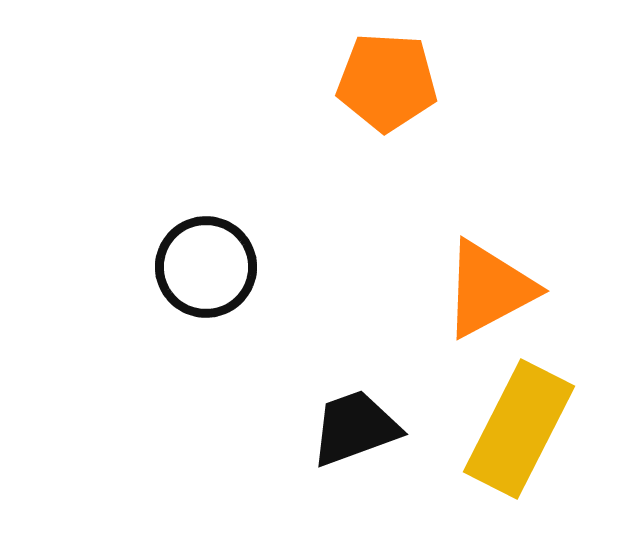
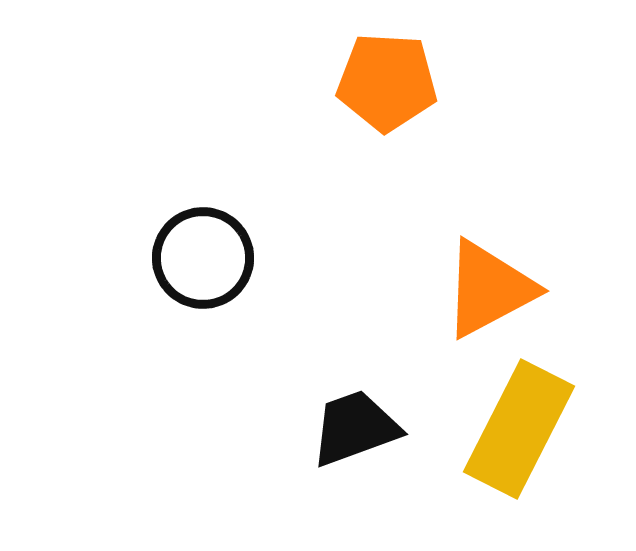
black circle: moved 3 px left, 9 px up
